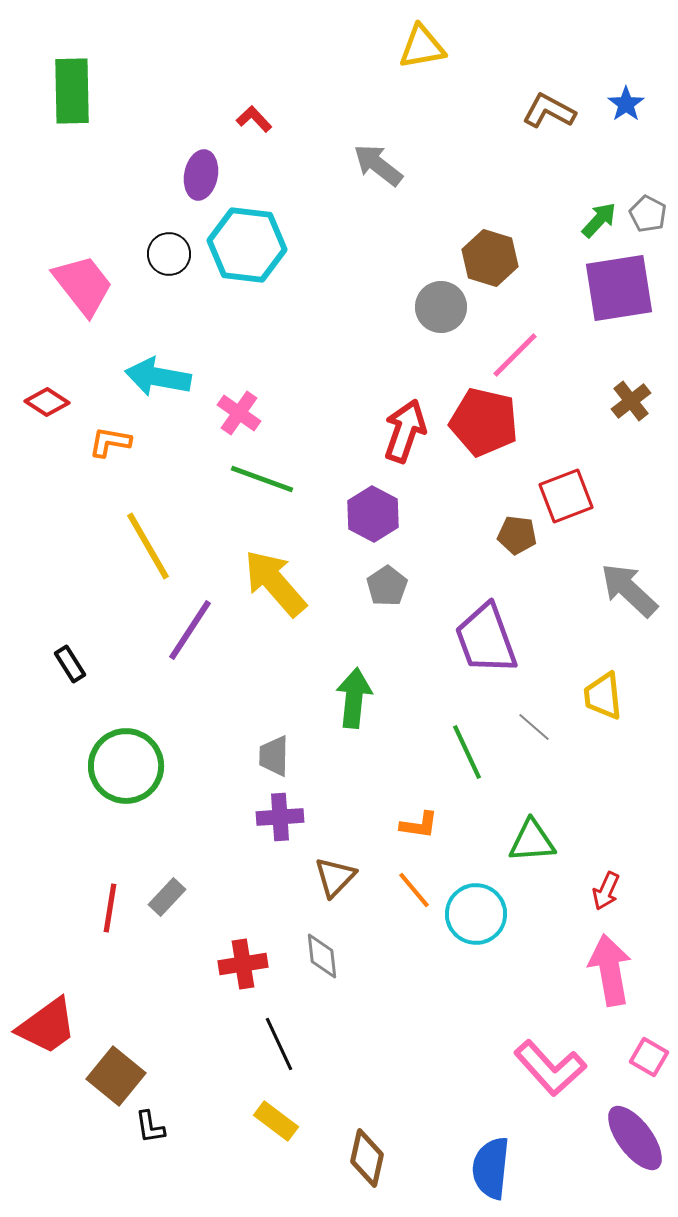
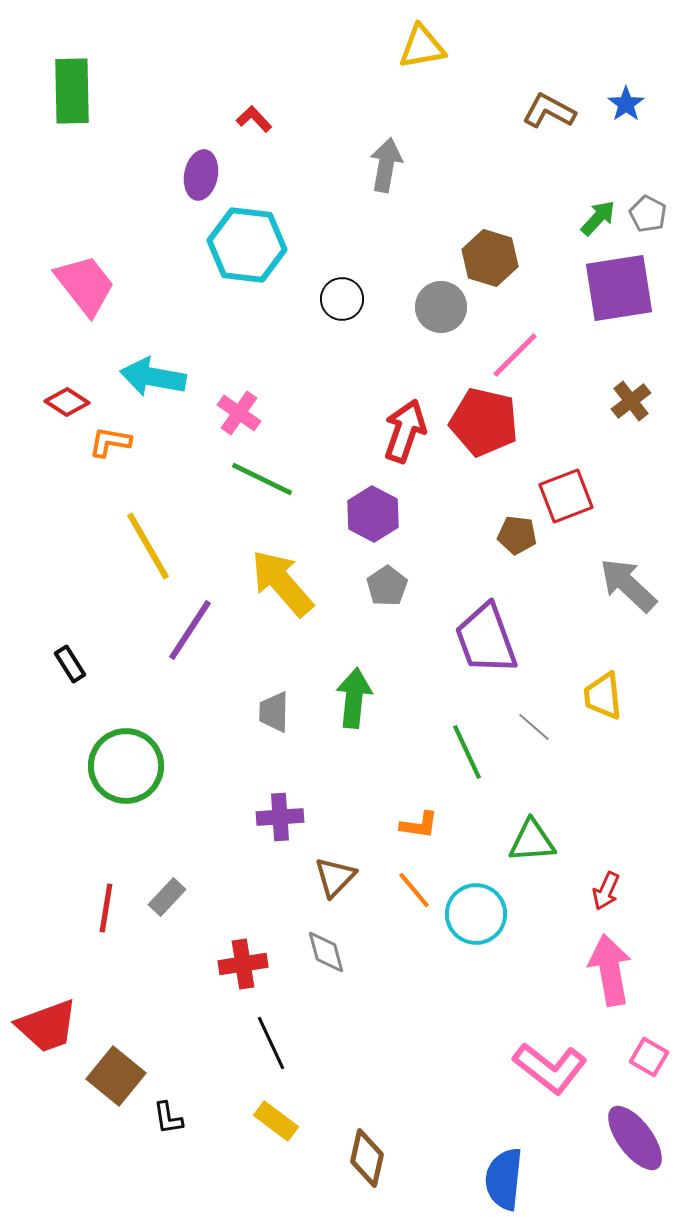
gray arrow at (378, 165): moved 8 px right; rotated 62 degrees clockwise
green arrow at (599, 220): moved 1 px left, 2 px up
black circle at (169, 254): moved 173 px right, 45 px down
pink trapezoid at (83, 285): moved 2 px right
cyan arrow at (158, 377): moved 5 px left
red diamond at (47, 402): moved 20 px right
green line at (262, 479): rotated 6 degrees clockwise
yellow arrow at (275, 583): moved 7 px right
gray arrow at (629, 590): moved 1 px left, 5 px up
gray trapezoid at (274, 756): moved 44 px up
red line at (110, 908): moved 4 px left
gray diamond at (322, 956): moved 4 px right, 4 px up; rotated 9 degrees counterclockwise
red trapezoid at (47, 1026): rotated 16 degrees clockwise
black line at (279, 1044): moved 8 px left, 1 px up
pink L-shape at (550, 1068): rotated 10 degrees counterclockwise
black L-shape at (150, 1127): moved 18 px right, 9 px up
blue semicircle at (491, 1168): moved 13 px right, 11 px down
